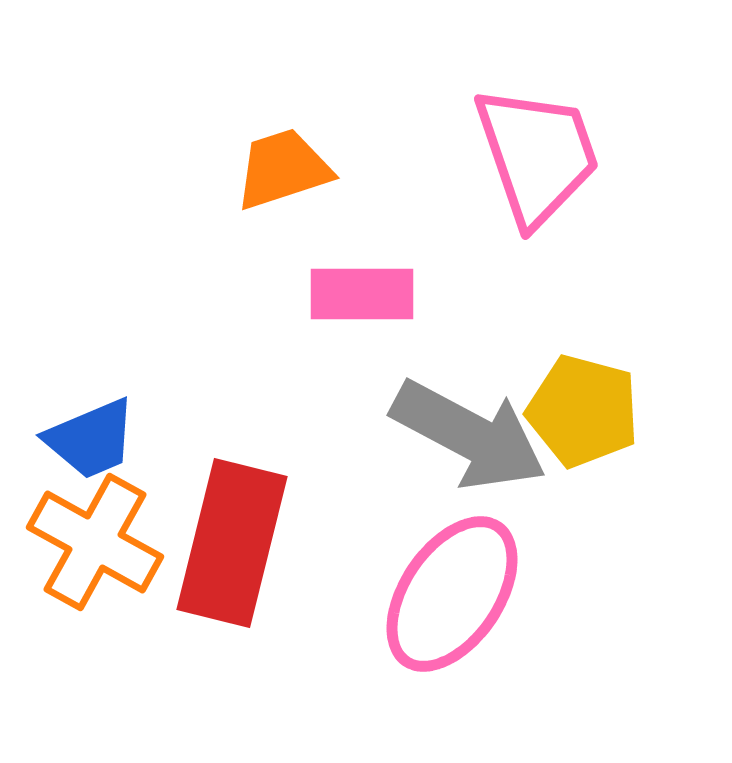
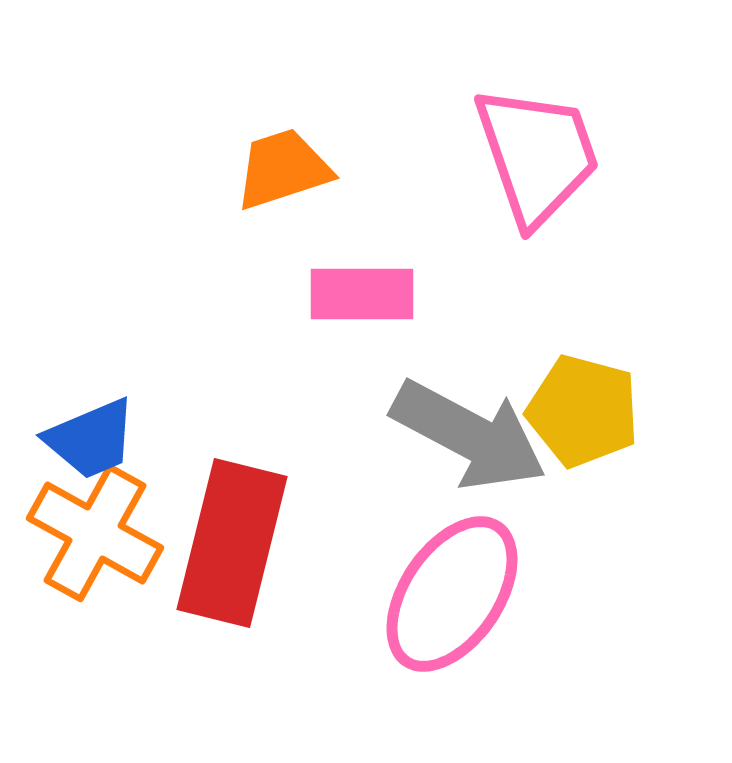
orange cross: moved 9 px up
